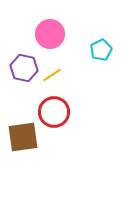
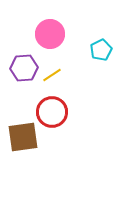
purple hexagon: rotated 16 degrees counterclockwise
red circle: moved 2 px left
